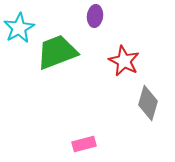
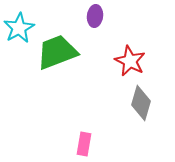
red star: moved 6 px right
gray diamond: moved 7 px left
pink rectangle: rotated 65 degrees counterclockwise
